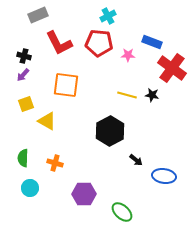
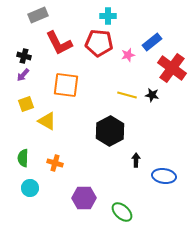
cyan cross: rotated 28 degrees clockwise
blue rectangle: rotated 60 degrees counterclockwise
pink star: rotated 16 degrees counterclockwise
black arrow: rotated 128 degrees counterclockwise
purple hexagon: moved 4 px down
